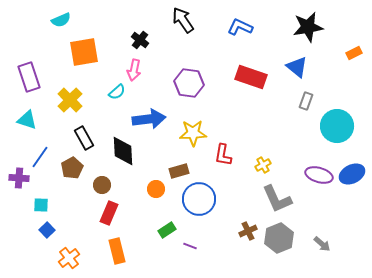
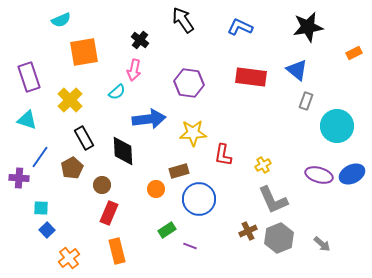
blue triangle at (297, 67): moved 3 px down
red rectangle at (251, 77): rotated 12 degrees counterclockwise
gray L-shape at (277, 199): moved 4 px left, 1 px down
cyan square at (41, 205): moved 3 px down
